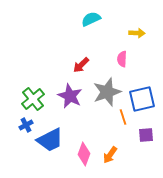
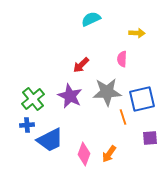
gray star: rotated 16 degrees clockwise
blue cross: moved 1 px right; rotated 24 degrees clockwise
purple square: moved 4 px right, 3 px down
orange arrow: moved 1 px left, 1 px up
